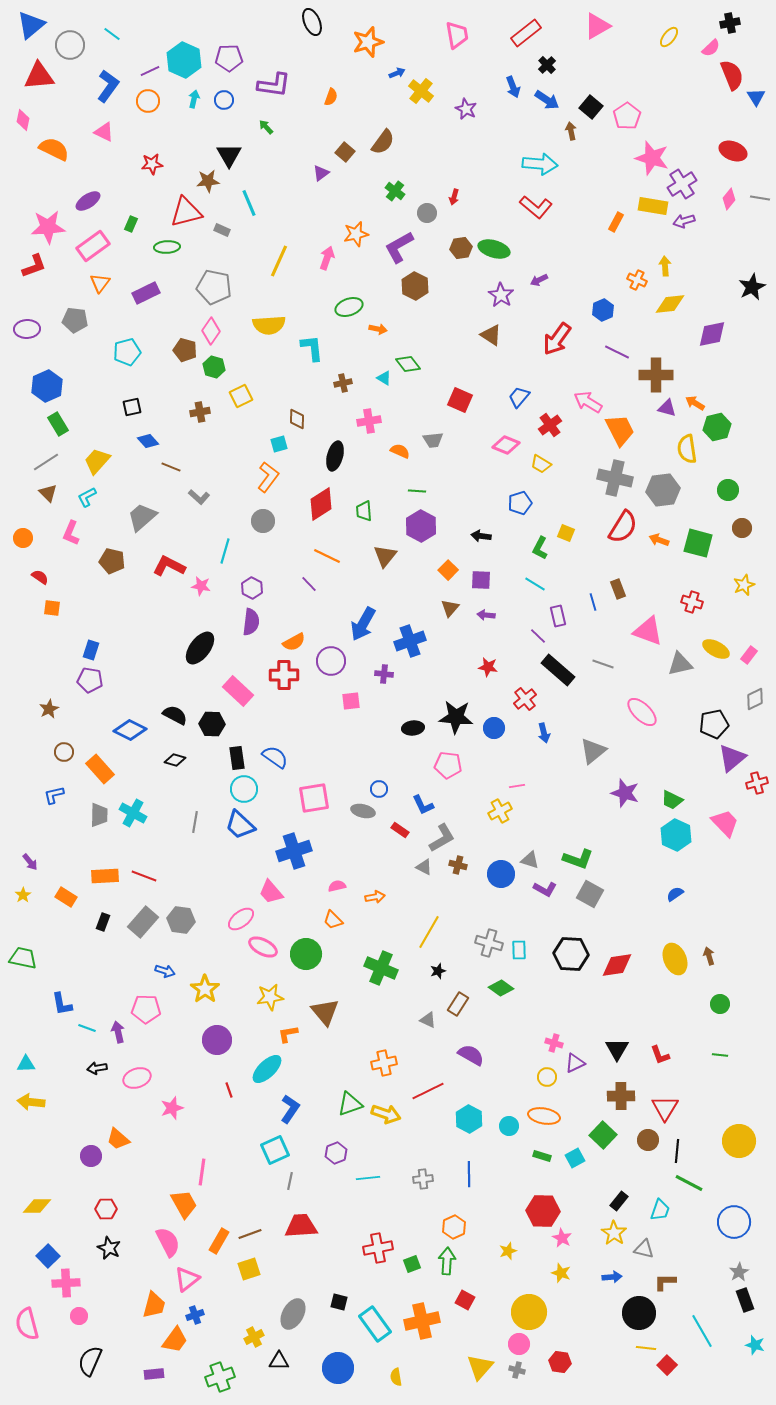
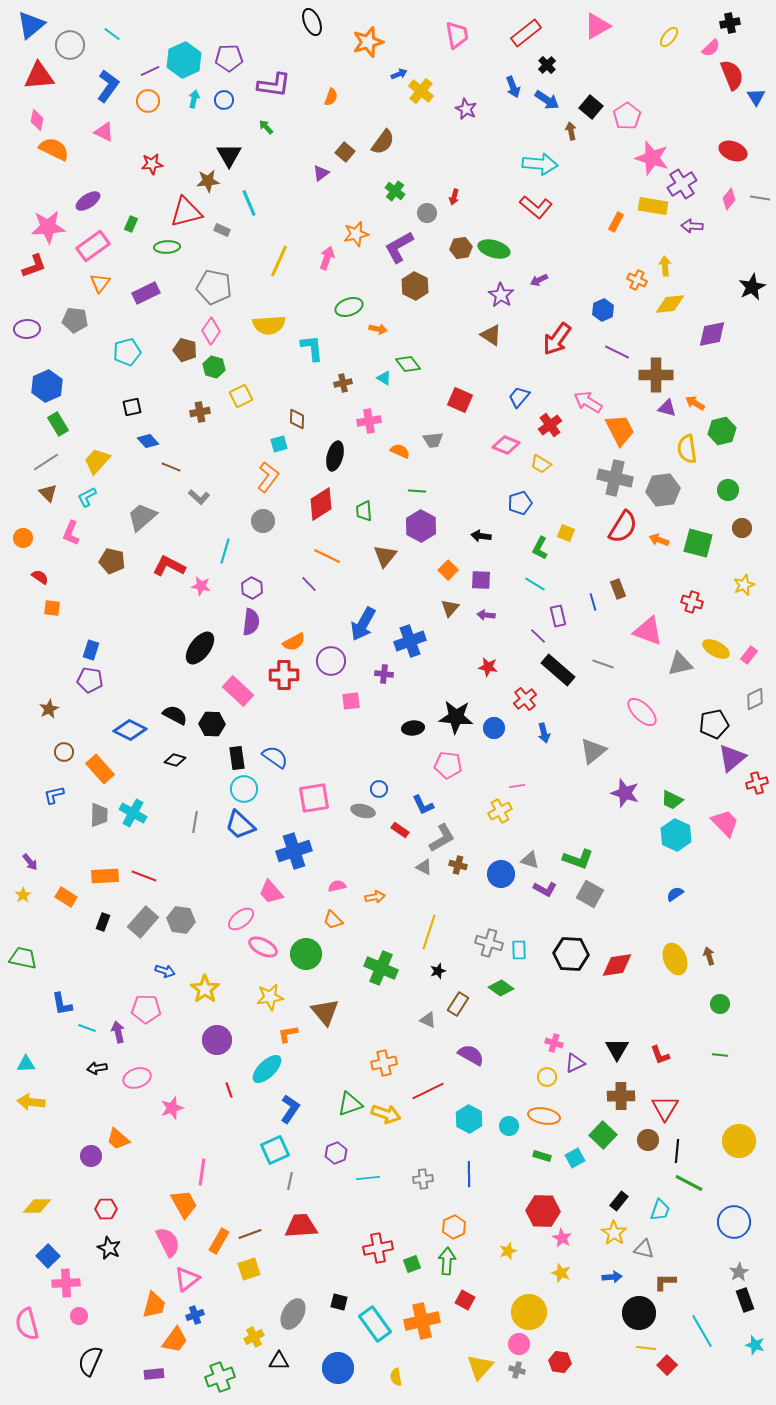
cyan hexagon at (184, 60): rotated 12 degrees clockwise
blue arrow at (397, 73): moved 2 px right, 1 px down
pink diamond at (23, 120): moved 14 px right
purple arrow at (684, 221): moved 8 px right, 5 px down; rotated 20 degrees clockwise
green hexagon at (717, 427): moved 5 px right, 4 px down
yellow line at (429, 932): rotated 12 degrees counterclockwise
